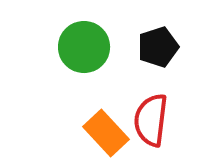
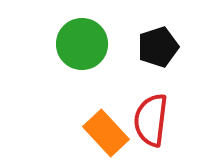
green circle: moved 2 px left, 3 px up
